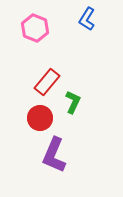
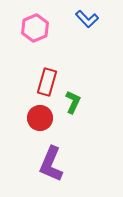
blue L-shape: rotated 75 degrees counterclockwise
pink hexagon: rotated 16 degrees clockwise
red rectangle: rotated 24 degrees counterclockwise
purple L-shape: moved 3 px left, 9 px down
